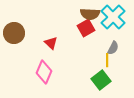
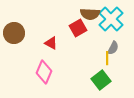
cyan cross: moved 2 px left, 2 px down
red square: moved 8 px left
red triangle: rotated 16 degrees counterclockwise
yellow line: moved 2 px up
